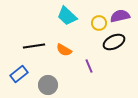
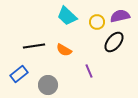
yellow circle: moved 2 px left, 1 px up
black ellipse: rotated 25 degrees counterclockwise
purple line: moved 5 px down
